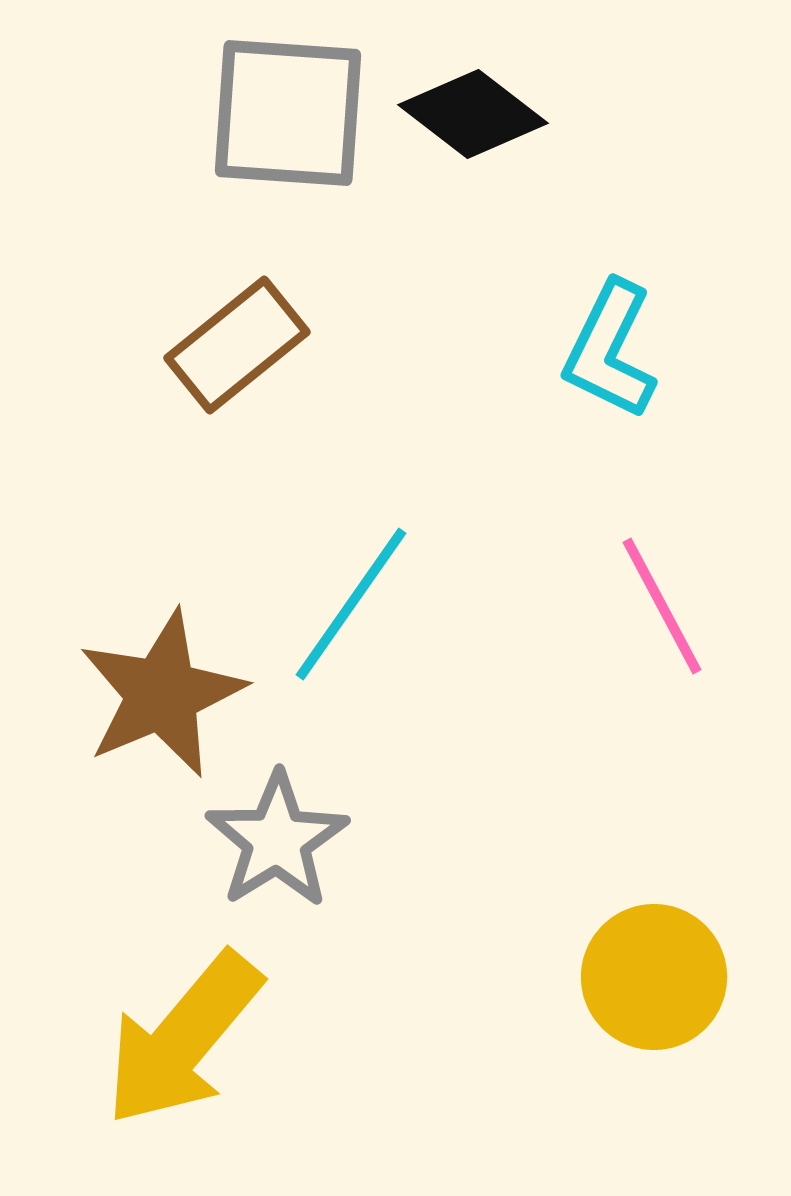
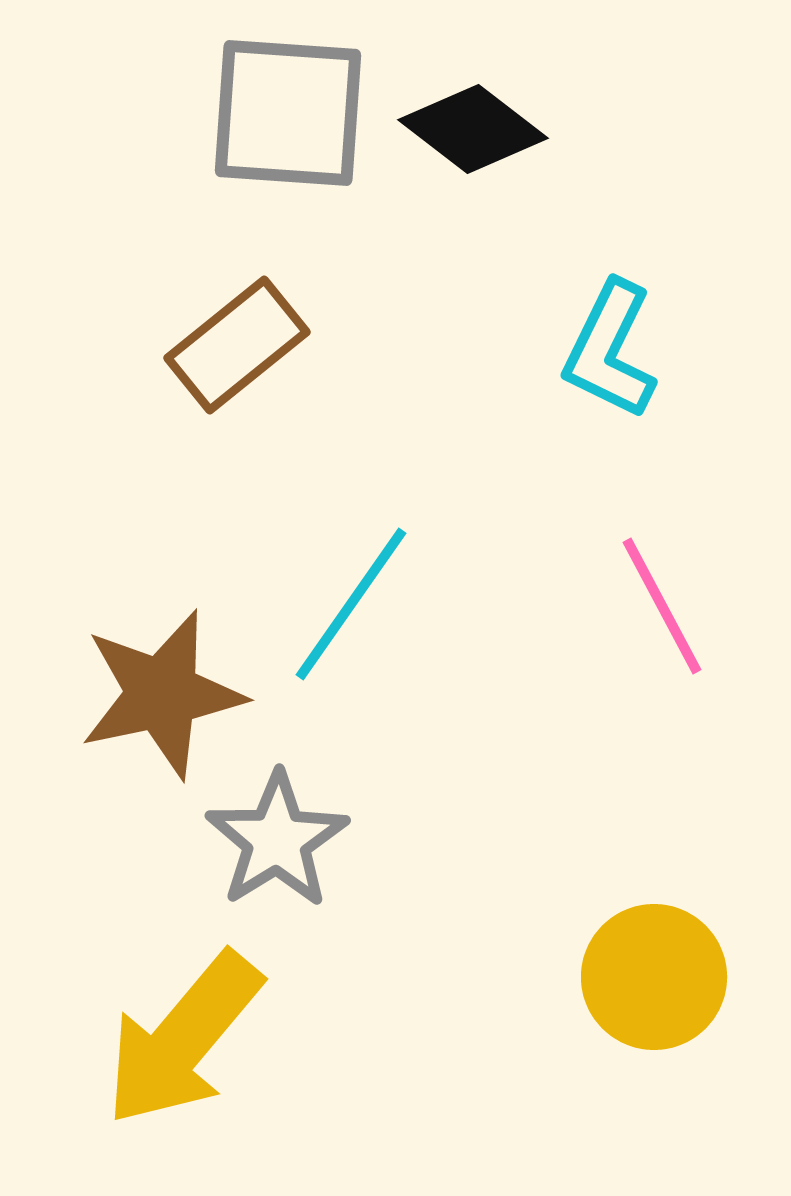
black diamond: moved 15 px down
brown star: rotated 11 degrees clockwise
